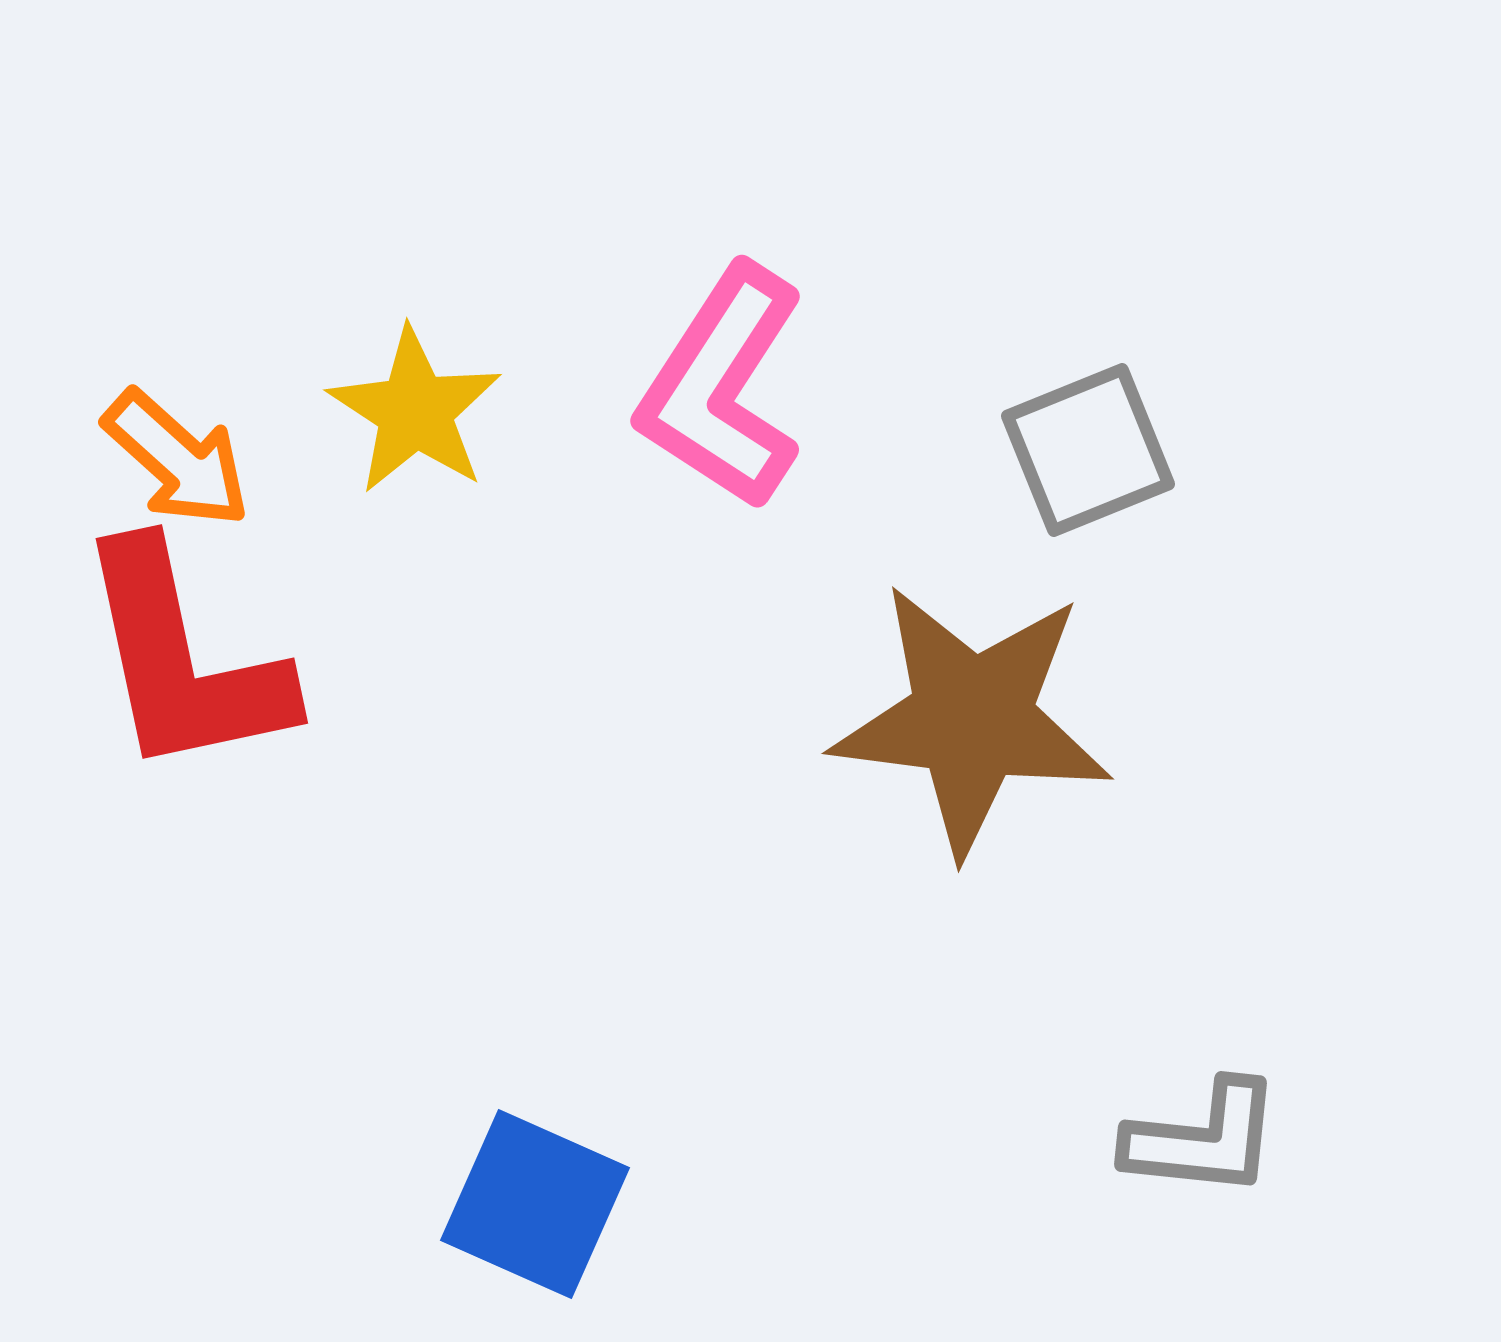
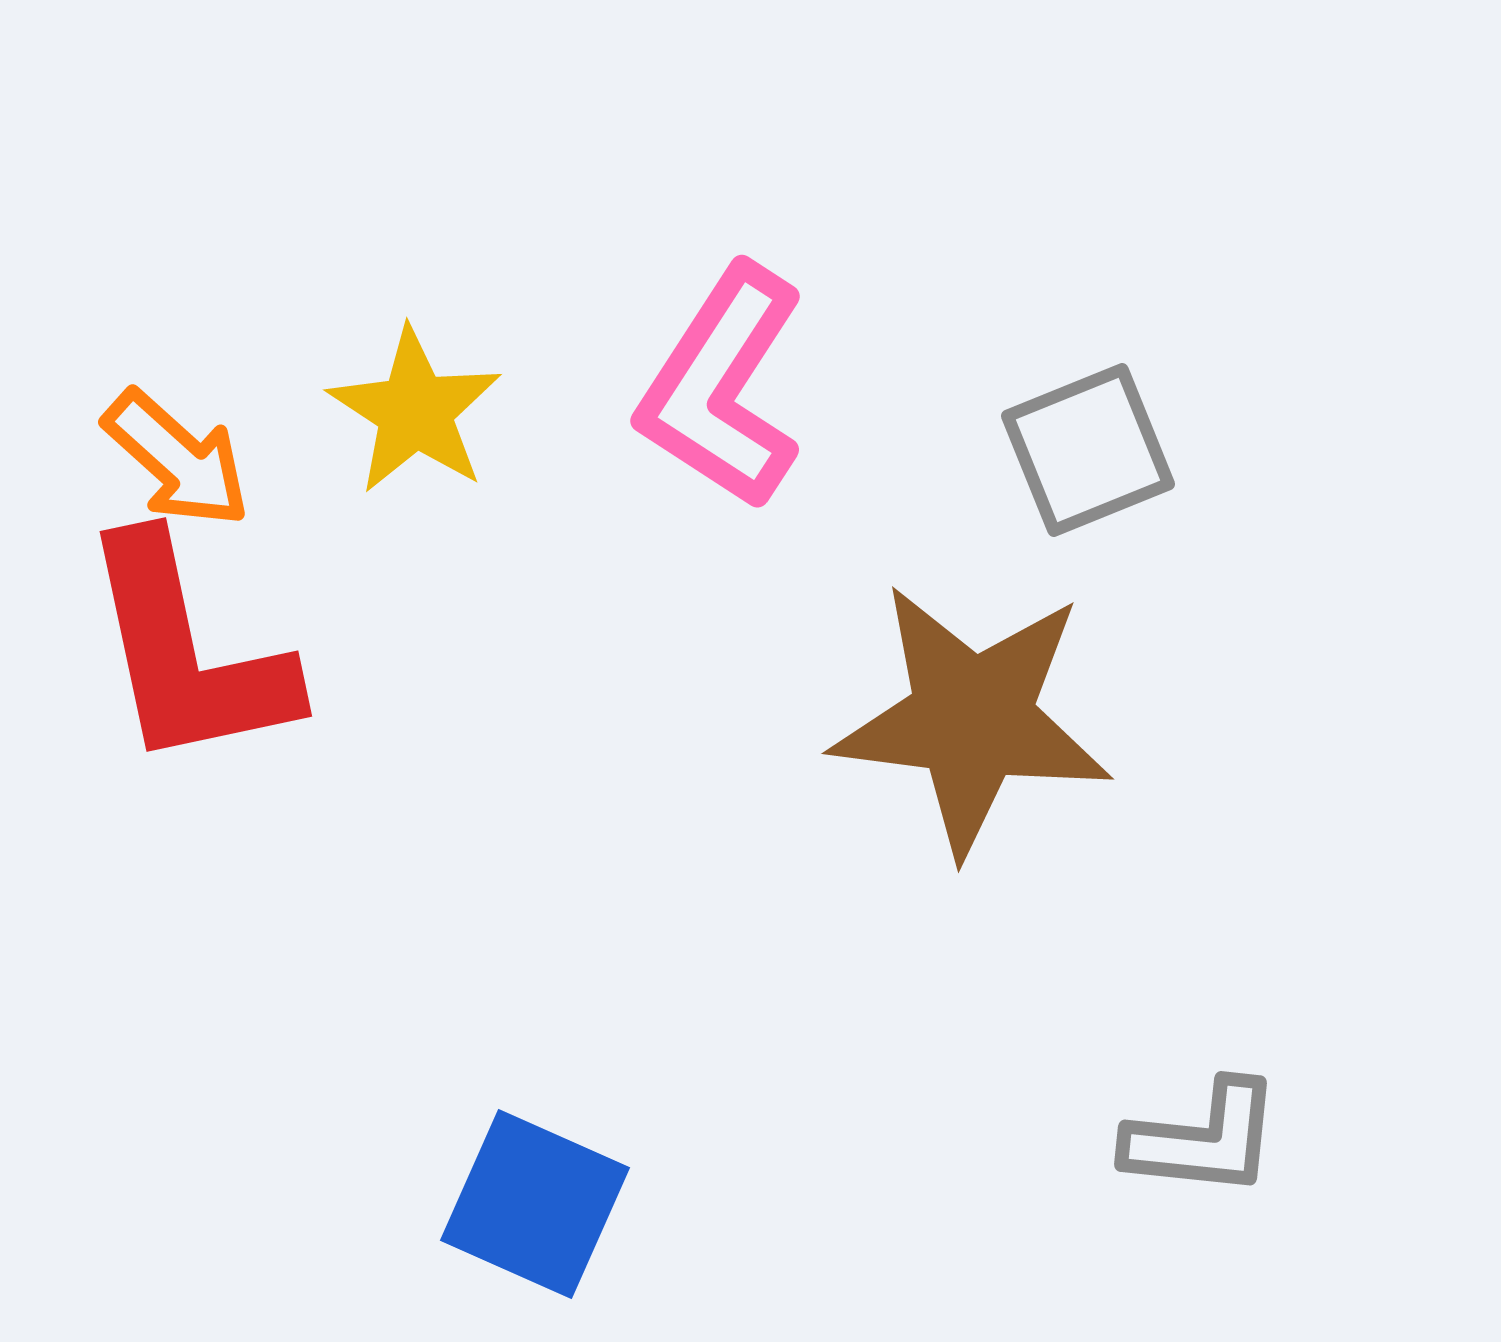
red L-shape: moved 4 px right, 7 px up
